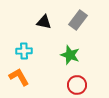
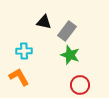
gray rectangle: moved 11 px left, 11 px down
red circle: moved 3 px right
